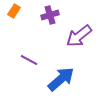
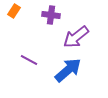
purple cross: moved 1 px right; rotated 24 degrees clockwise
purple arrow: moved 3 px left, 1 px down
blue arrow: moved 7 px right, 9 px up
